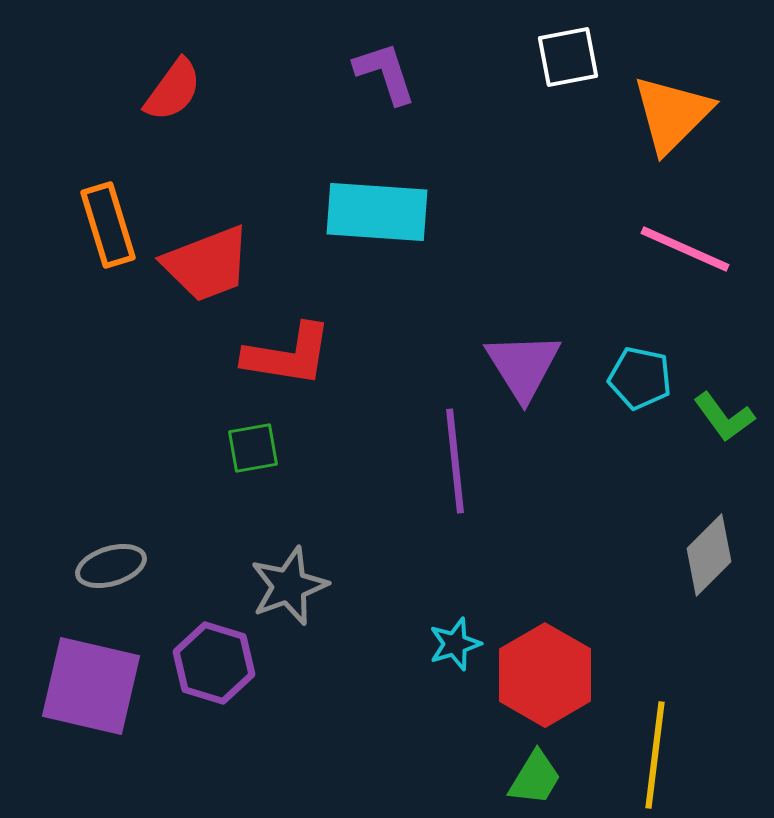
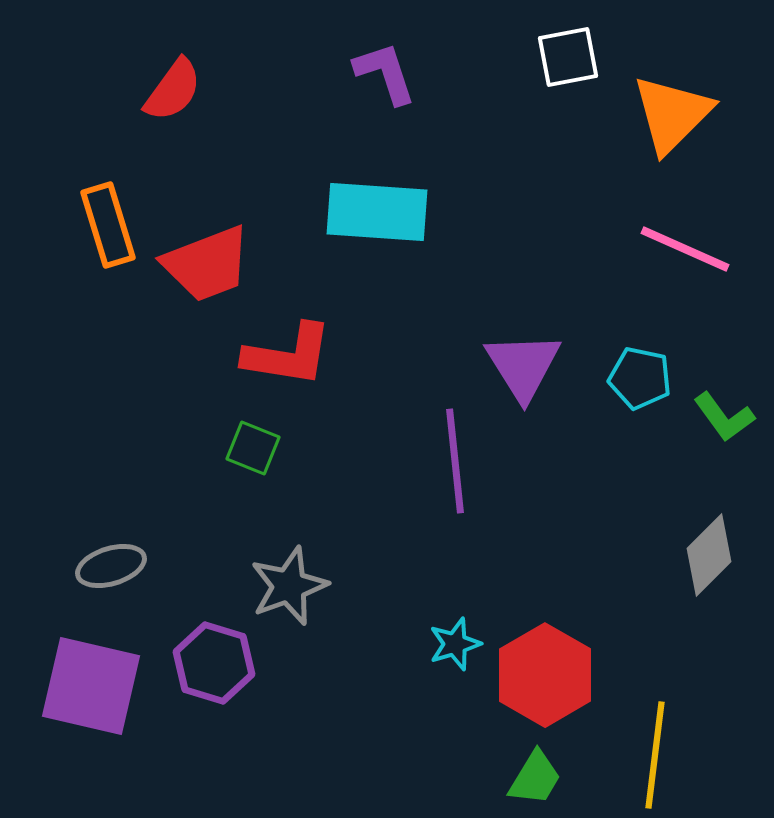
green square: rotated 32 degrees clockwise
